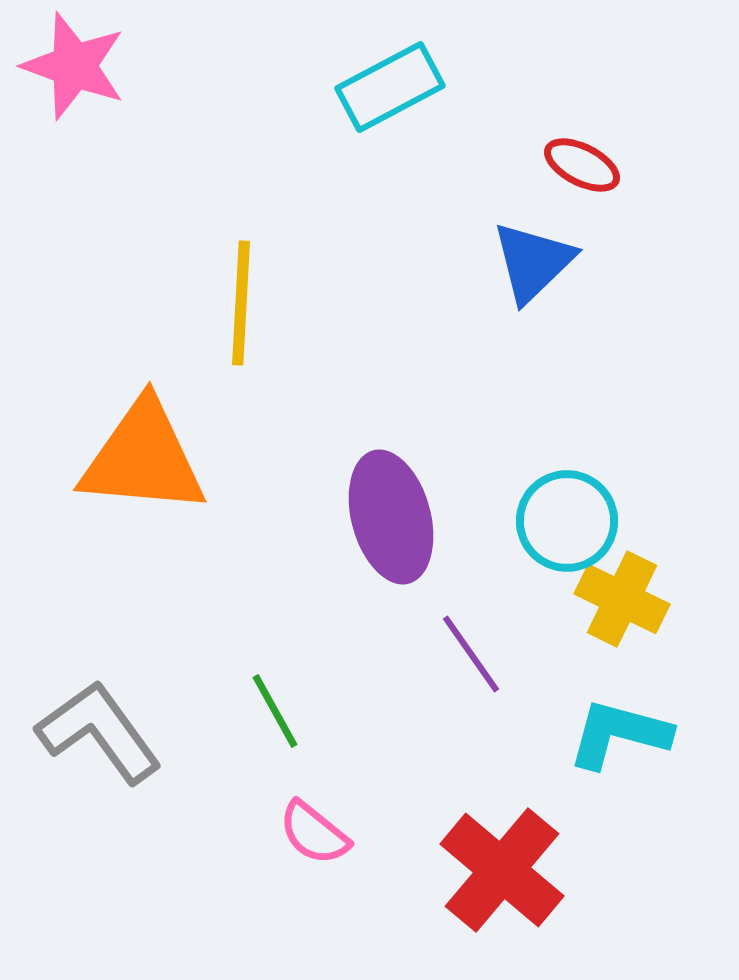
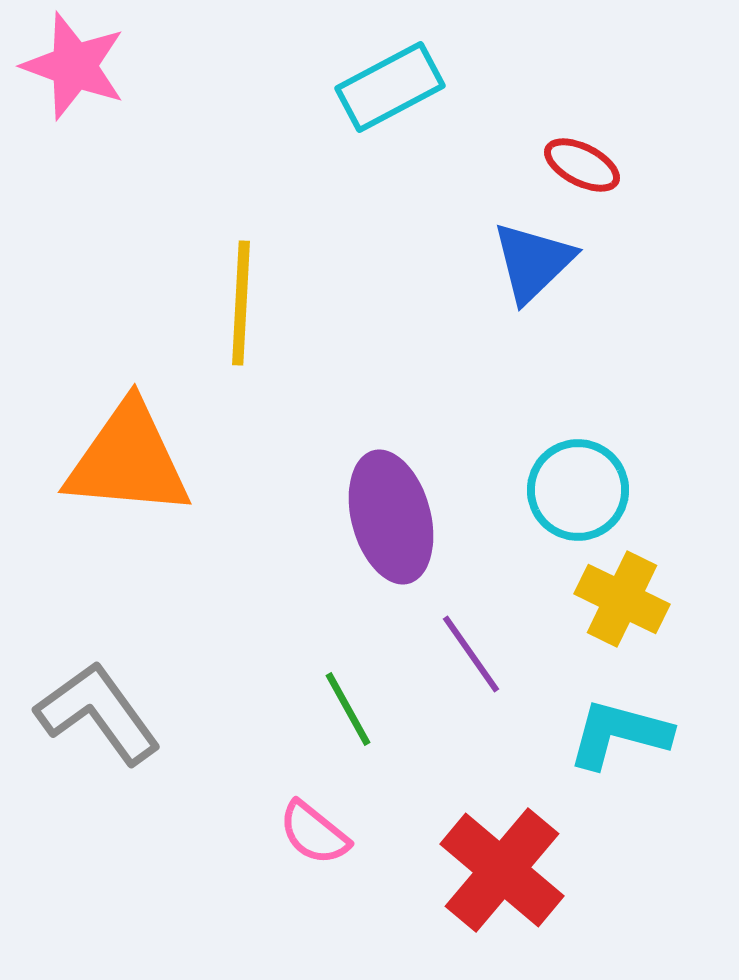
orange triangle: moved 15 px left, 2 px down
cyan circle: moved 11 px right, 31 px up
green line: moved 73 px right, 2 px up
gray L-shape: moved 1 px left, 19 px up
